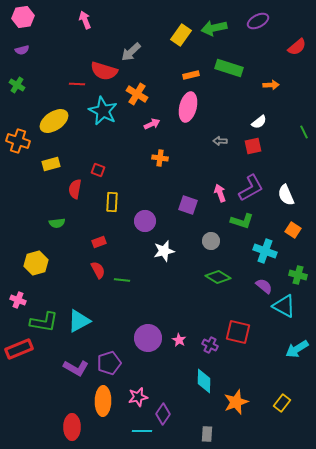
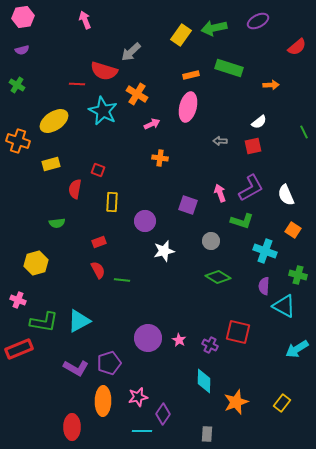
purple semicircle at (264, 286): rotated 126 degrees counterclockwise
